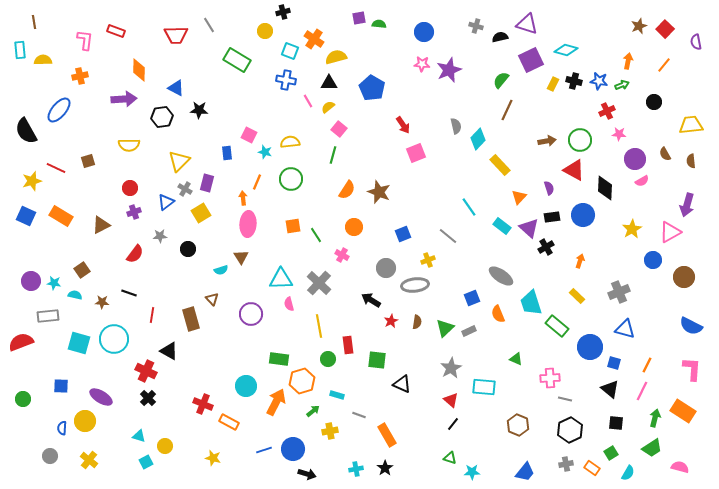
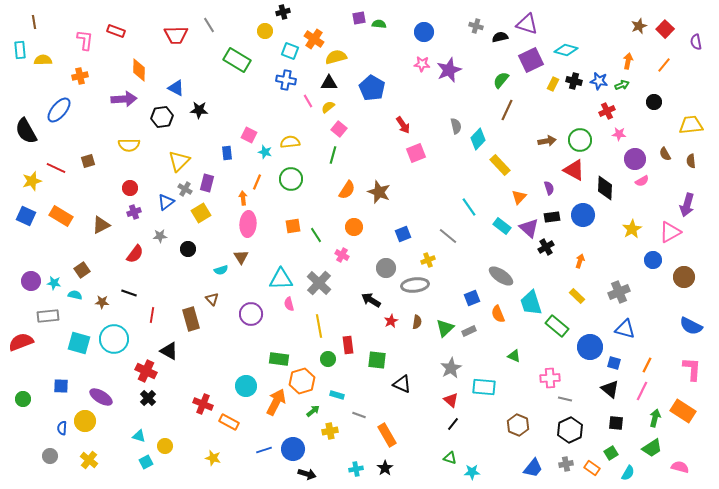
green triangle at (516, 359): moved 2 px left, 3 px up
blue trapezoid at (525, 472): moved 8 px right, 4 px up
